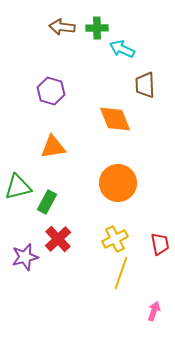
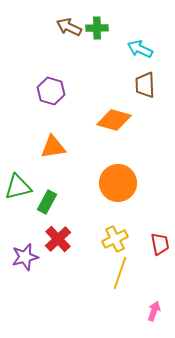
brown arrow: moved 7 px right; rotated 20 degrees clockwise
cyan arrow: moved 18 px right
orange diamond: moved 1 px left, 1 px down; rotated 52 degrees counterclockwise
yellow line: moved 1 px left
